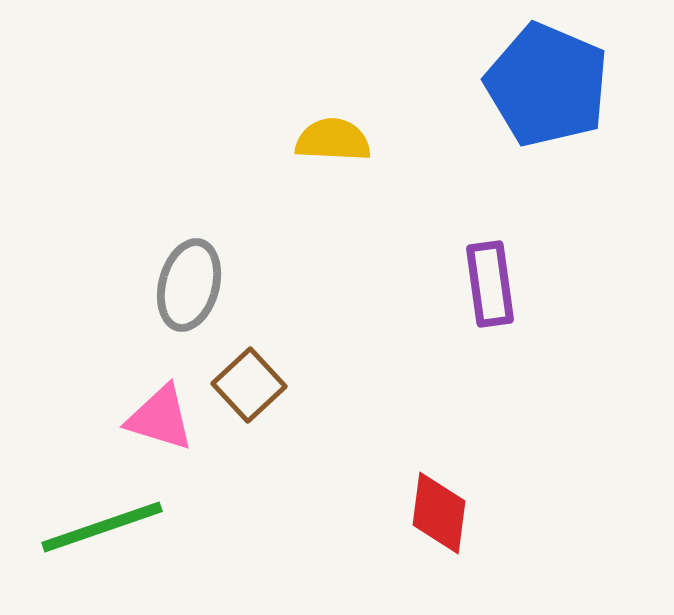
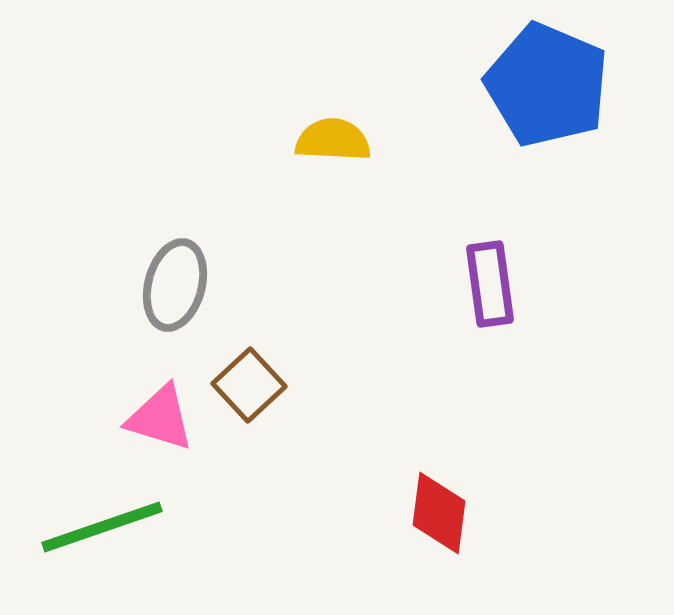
gray ellipse: moved 14 px left
